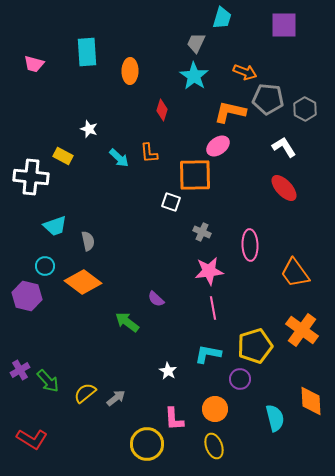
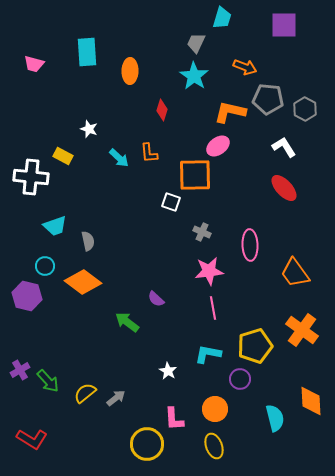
orange arrow at (245, 72): moved 5 px up
